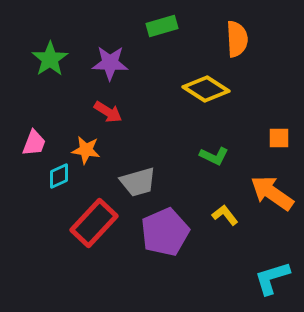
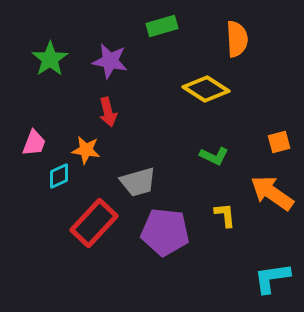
purple star: moved 2 px up; rotated 9 degrees clockwise
red arrow: rotated 44 degrees clockwise
orange square: moved 4 px down; rotated 15 degrees counterclockwise
yellow L-shape: rotated 32 degrees clockwise
purple pentagon: rotated 30 degrees clockwise
cyan L-shape: rotated 9 degrees clockwise
